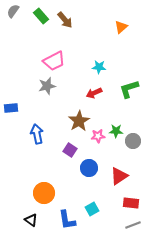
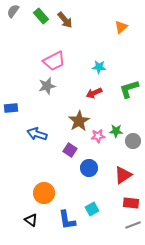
blue arrow: rotated 60 degrees counterclockwise
red triangle: moved 4 px right, 1 px up
